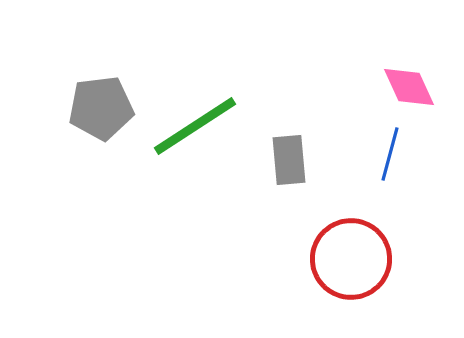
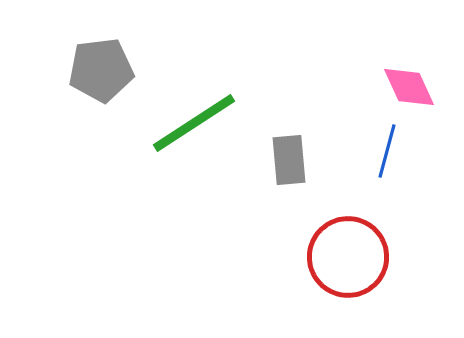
gray pentagon: moved 38 px up
green line: moved 1 px left, 3 px up
blue line: moved 3 px left, 3 px up
red circle: moved 3 px left, 2 px up
